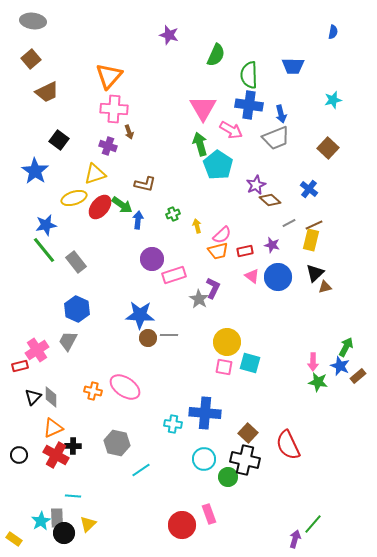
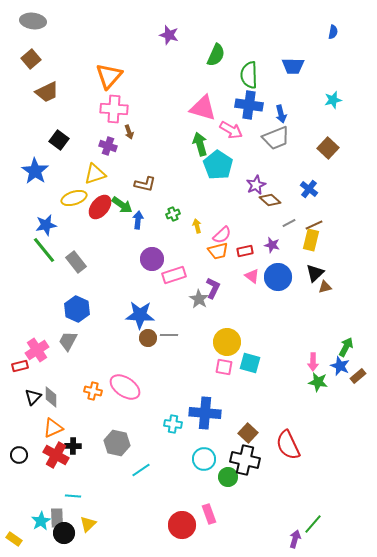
pink triangle at (203, 108): rotated 44 degrees counterclockwise
